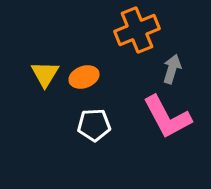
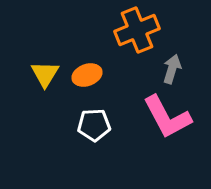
orange ellipse: moved 3 px right, 2 px up
